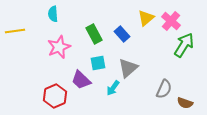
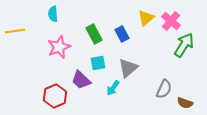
blue rectangle: rotated 14 degrees clockwise
